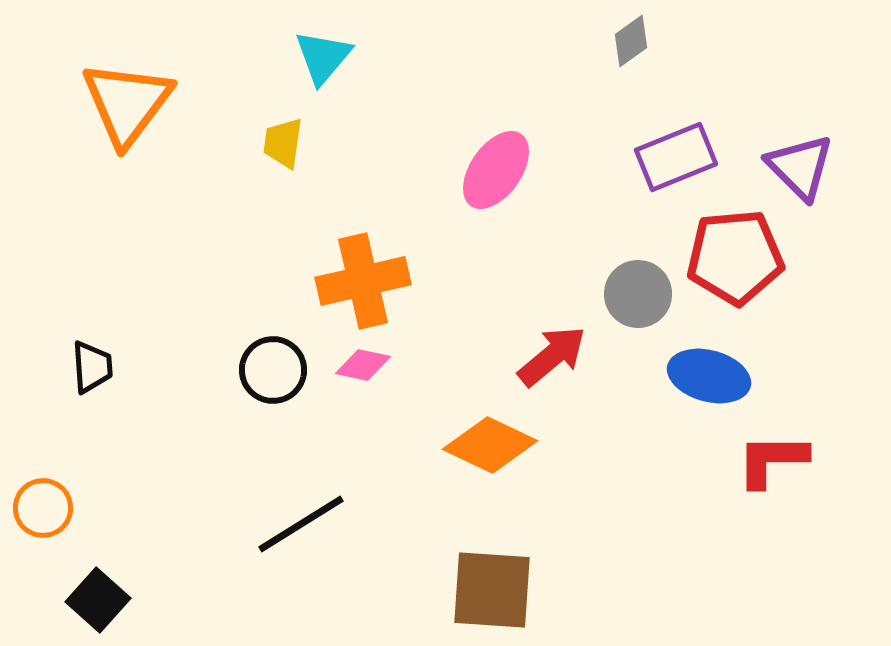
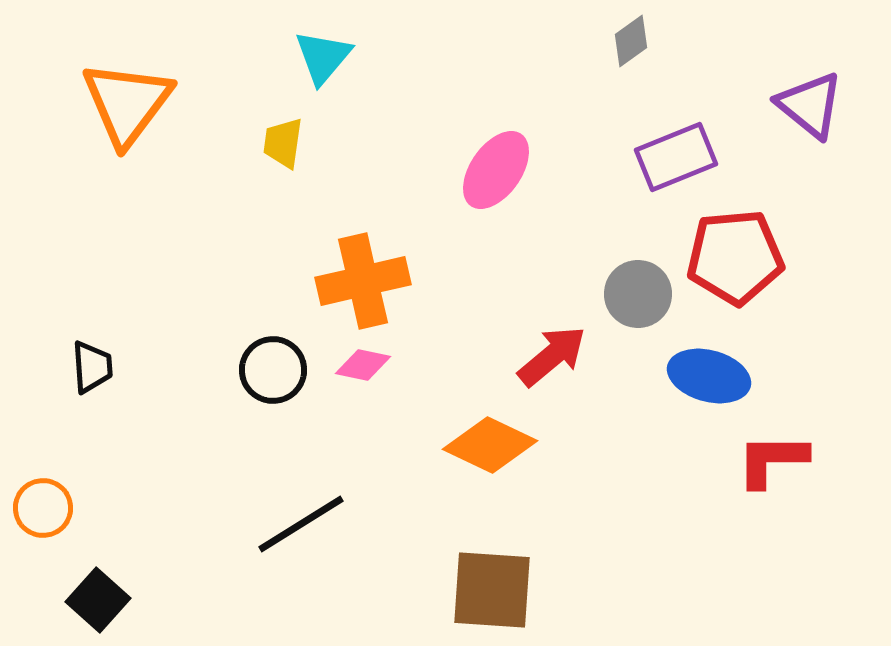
purple triangle: moved 10 px right, 62 px up; rotated 6 degrees counterclockwise
